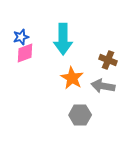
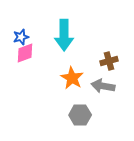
cyan arrow: moved 1 px right, 4 px up
brown cross: moved 1 px right, 1 px down; rotated 36 degrees counterclockwise
